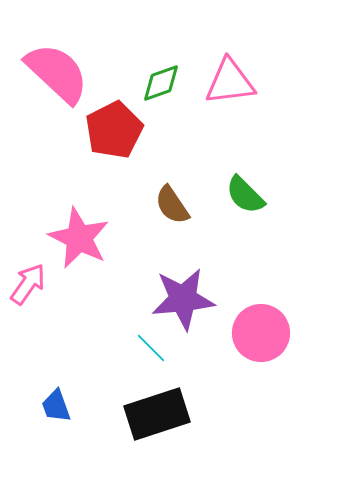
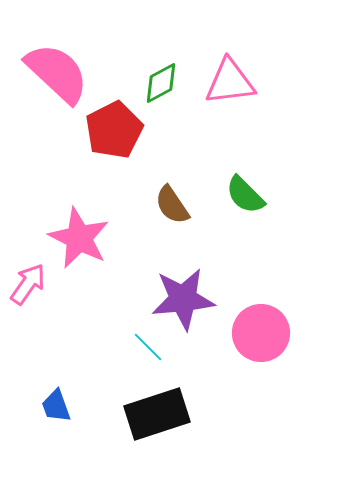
green diamond: rotated 9 degrees counterclockwise
cyan line: moved 3 px left, 1 px up
